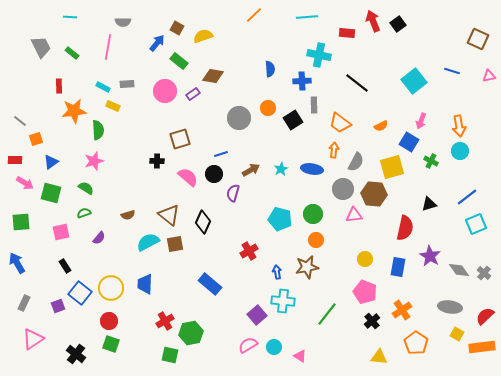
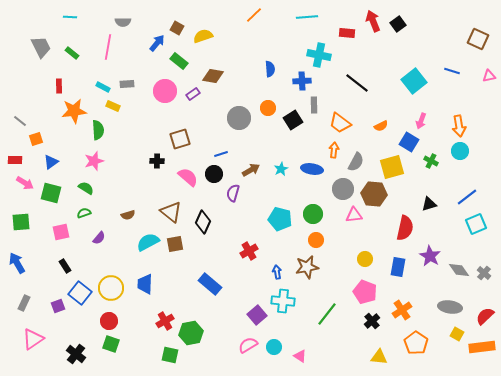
brown triangle at (169, 215): moved 2 px right, 3 px up
